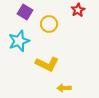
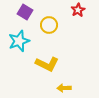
yellow circle: moved 1 px down
